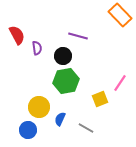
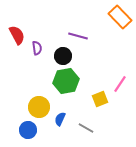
orange rectangle: moved 2 px down
pink line: moved 1 px down
